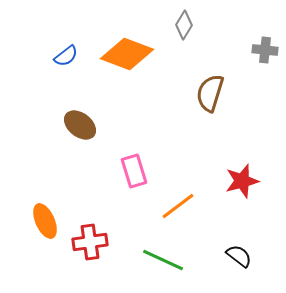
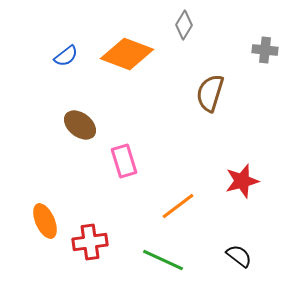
pink rectangle: moved 10 px left, 10 px up
